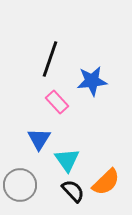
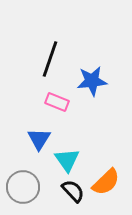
pink rectangle: rotated 25 degrees counterclockwise
gray circle: moved 3 px right, 2 px down
